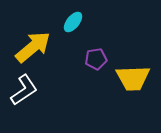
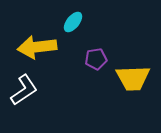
yellow arrow: moved 4 px right; rotated 147 degrees counterclockwise
